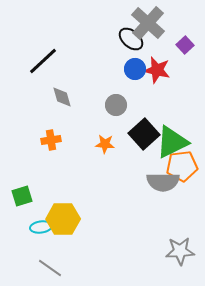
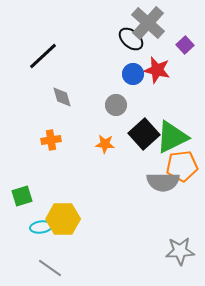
black line: moved 5 px up
blue circle: moved 2 px left, 5 px down
green triangle: moved 5 px up
